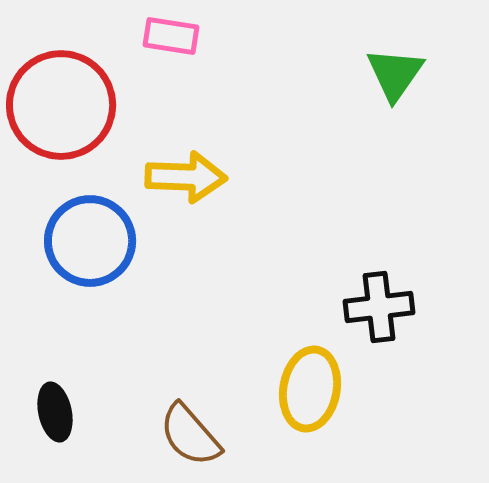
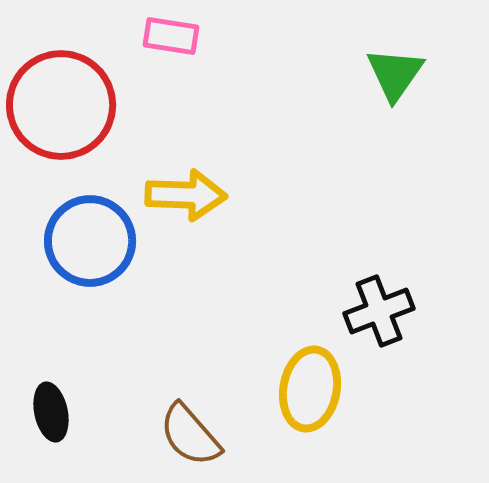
yellow arrow: moved 18 px down
black cross: moved 4 px down; rotated 14 degrees counterclockwise
black ellipse: moved 4 px left
